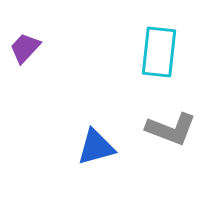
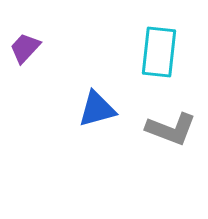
blue triangle: moved 1 px right, 38 px up
